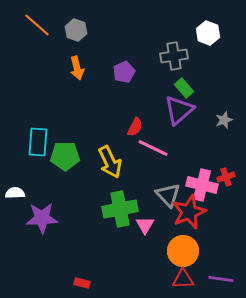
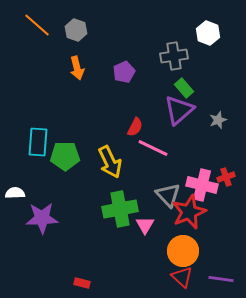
gray star: moved 6 px left
red triangle: moved 1 px left, 2 px up; rotated 45 degrees clockwise
